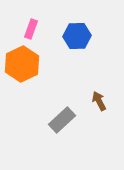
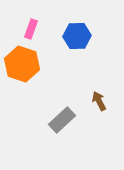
orange hexagon: rotated 16 degrees counterclockwise
